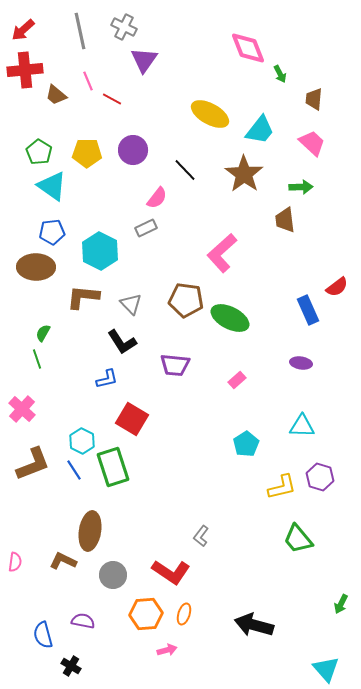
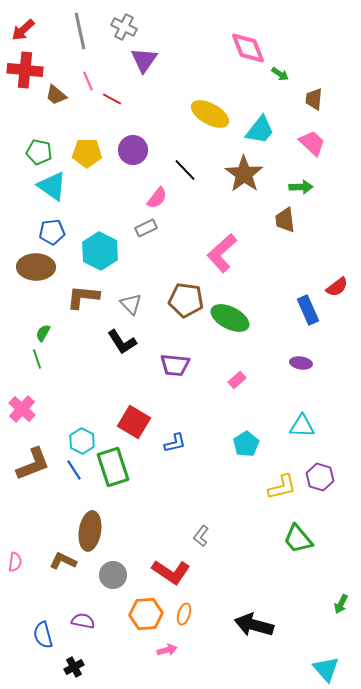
red cross at (25, 70): rotated 12 degrees clockwise
green arrow at (280, 74): rotated 30 degrees counterclockwise
green pentagon at (39, 152): rotated 20 degrees counterclockwise
blue L-shape at (107, 379): moved 68 px right, 64 px down
red square at (132, 419): moved 2 px right, 3 px down
black cross at (71, 666): moved 3 px right, 1 px down; rotated 30 degrees clockwise
